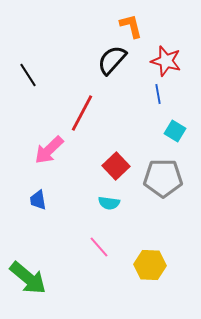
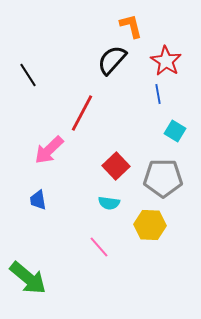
red star: rotated 16 degrees clockwise
yellow hexagon: moved 40 px up
